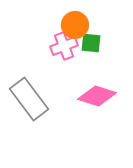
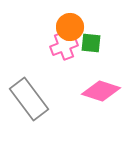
orange circle: moved 5 px left, 2 px down
pink diamond: moved 4 px right, 5 px up
